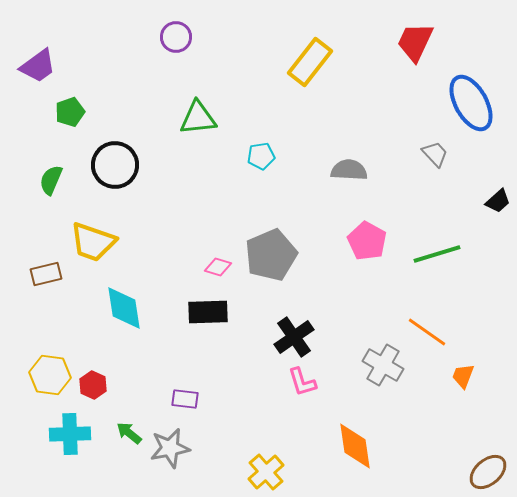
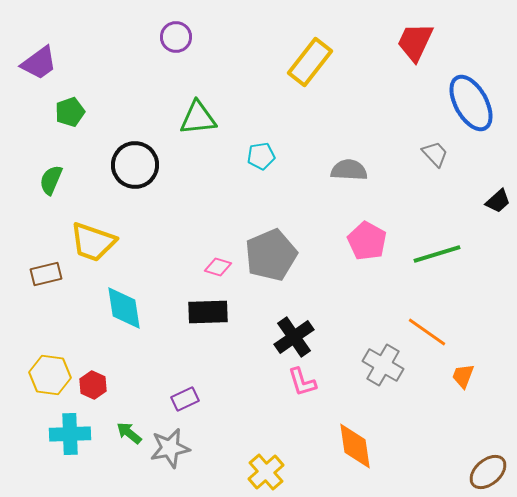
purple trapezoid: moved 1 px right, 3 px up
black circle: moved 20 px right
purple rectangle: rotated 32 degrees counterclockwise
